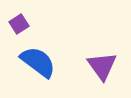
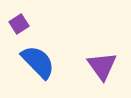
blue semicircle: rotated 9 degrees clockwise
